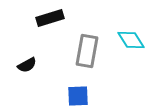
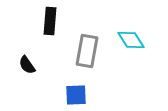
black rectangle: moved 3 px down; rotated 68 degrees counterclockwise
black semicircle: rotated 84 degrees clockwise
blue square: moved 2 px left, 1 px up
